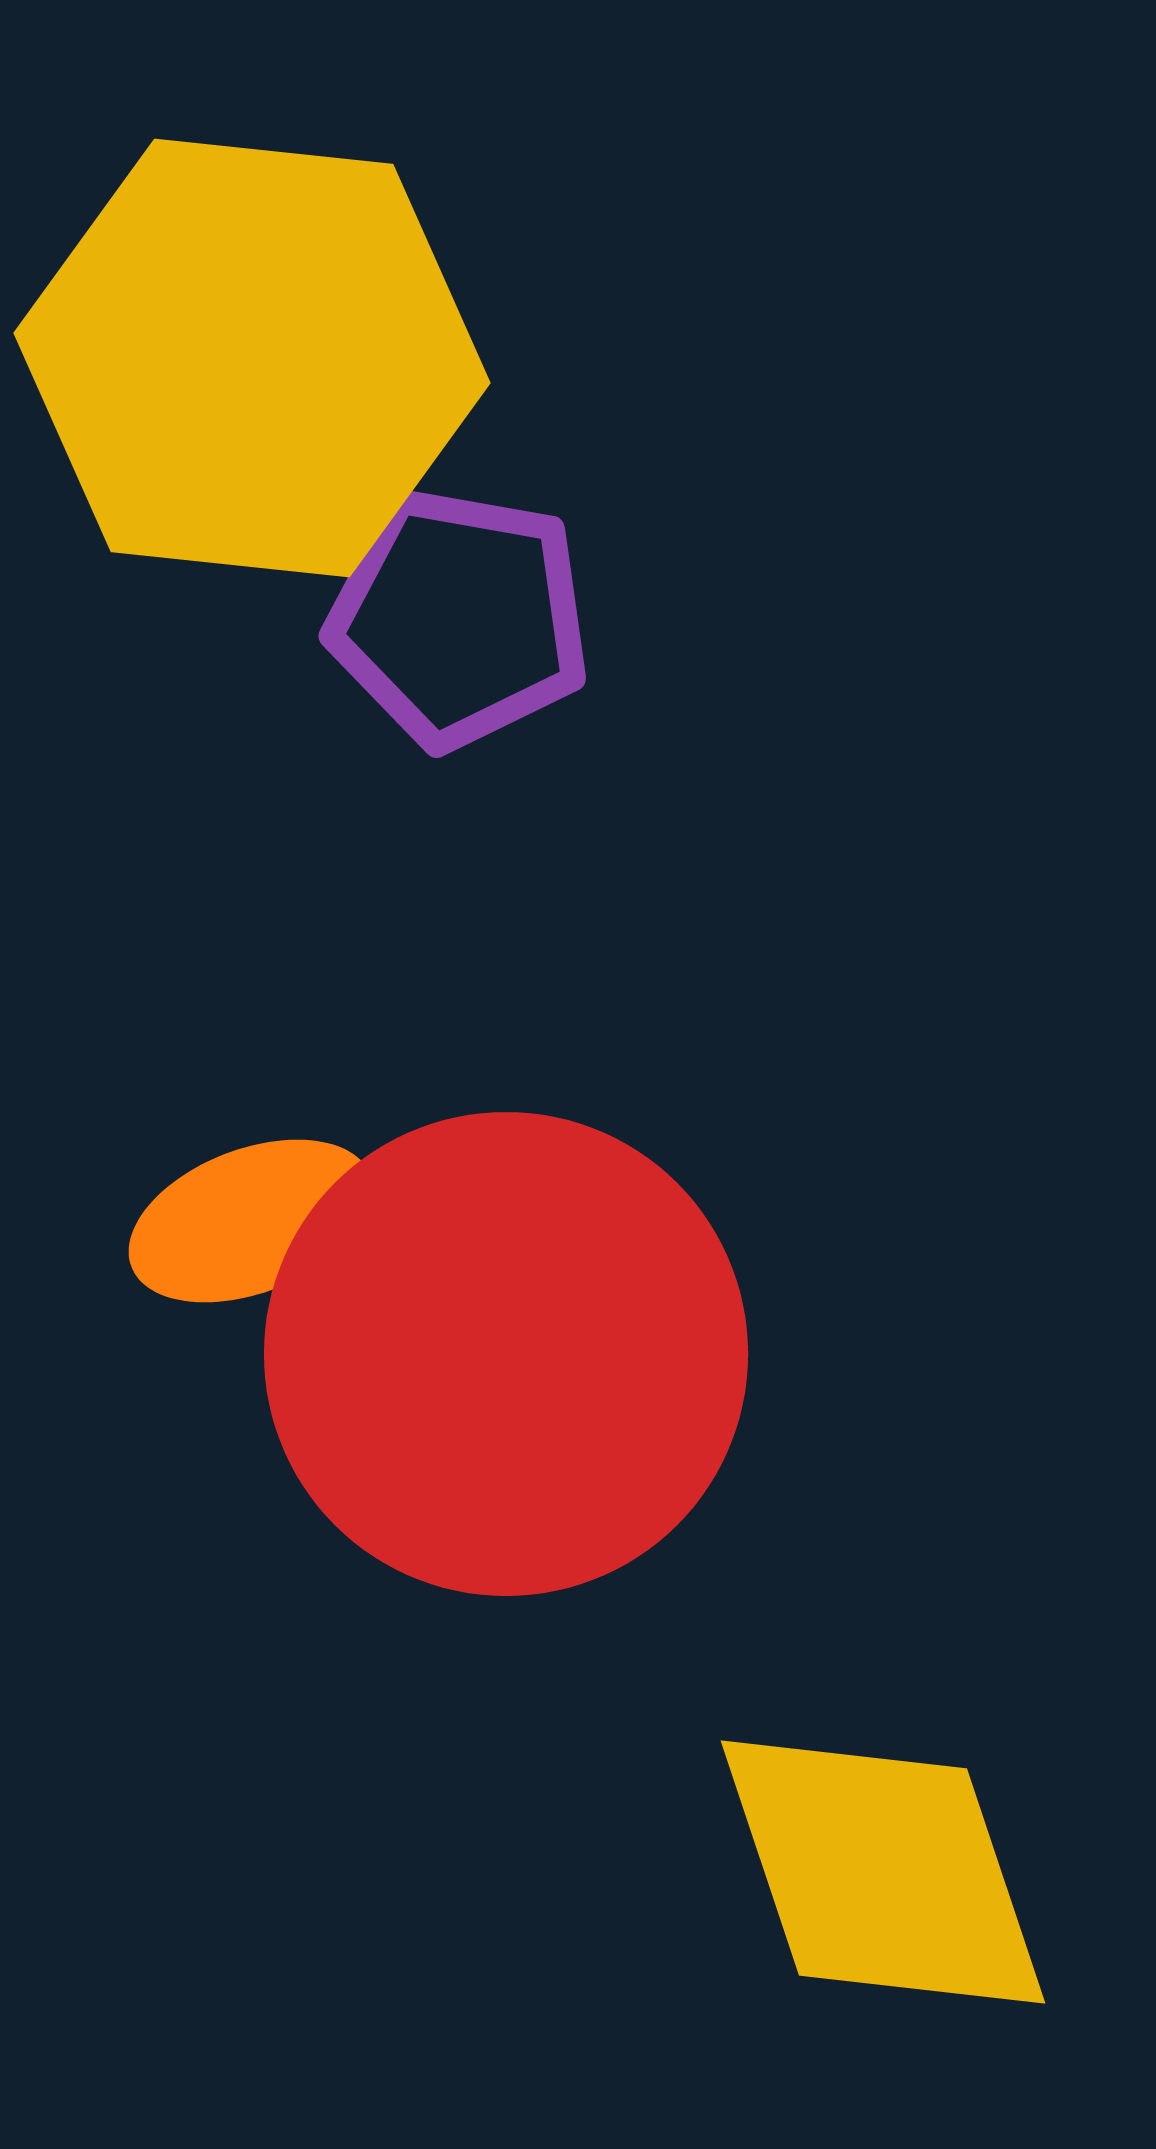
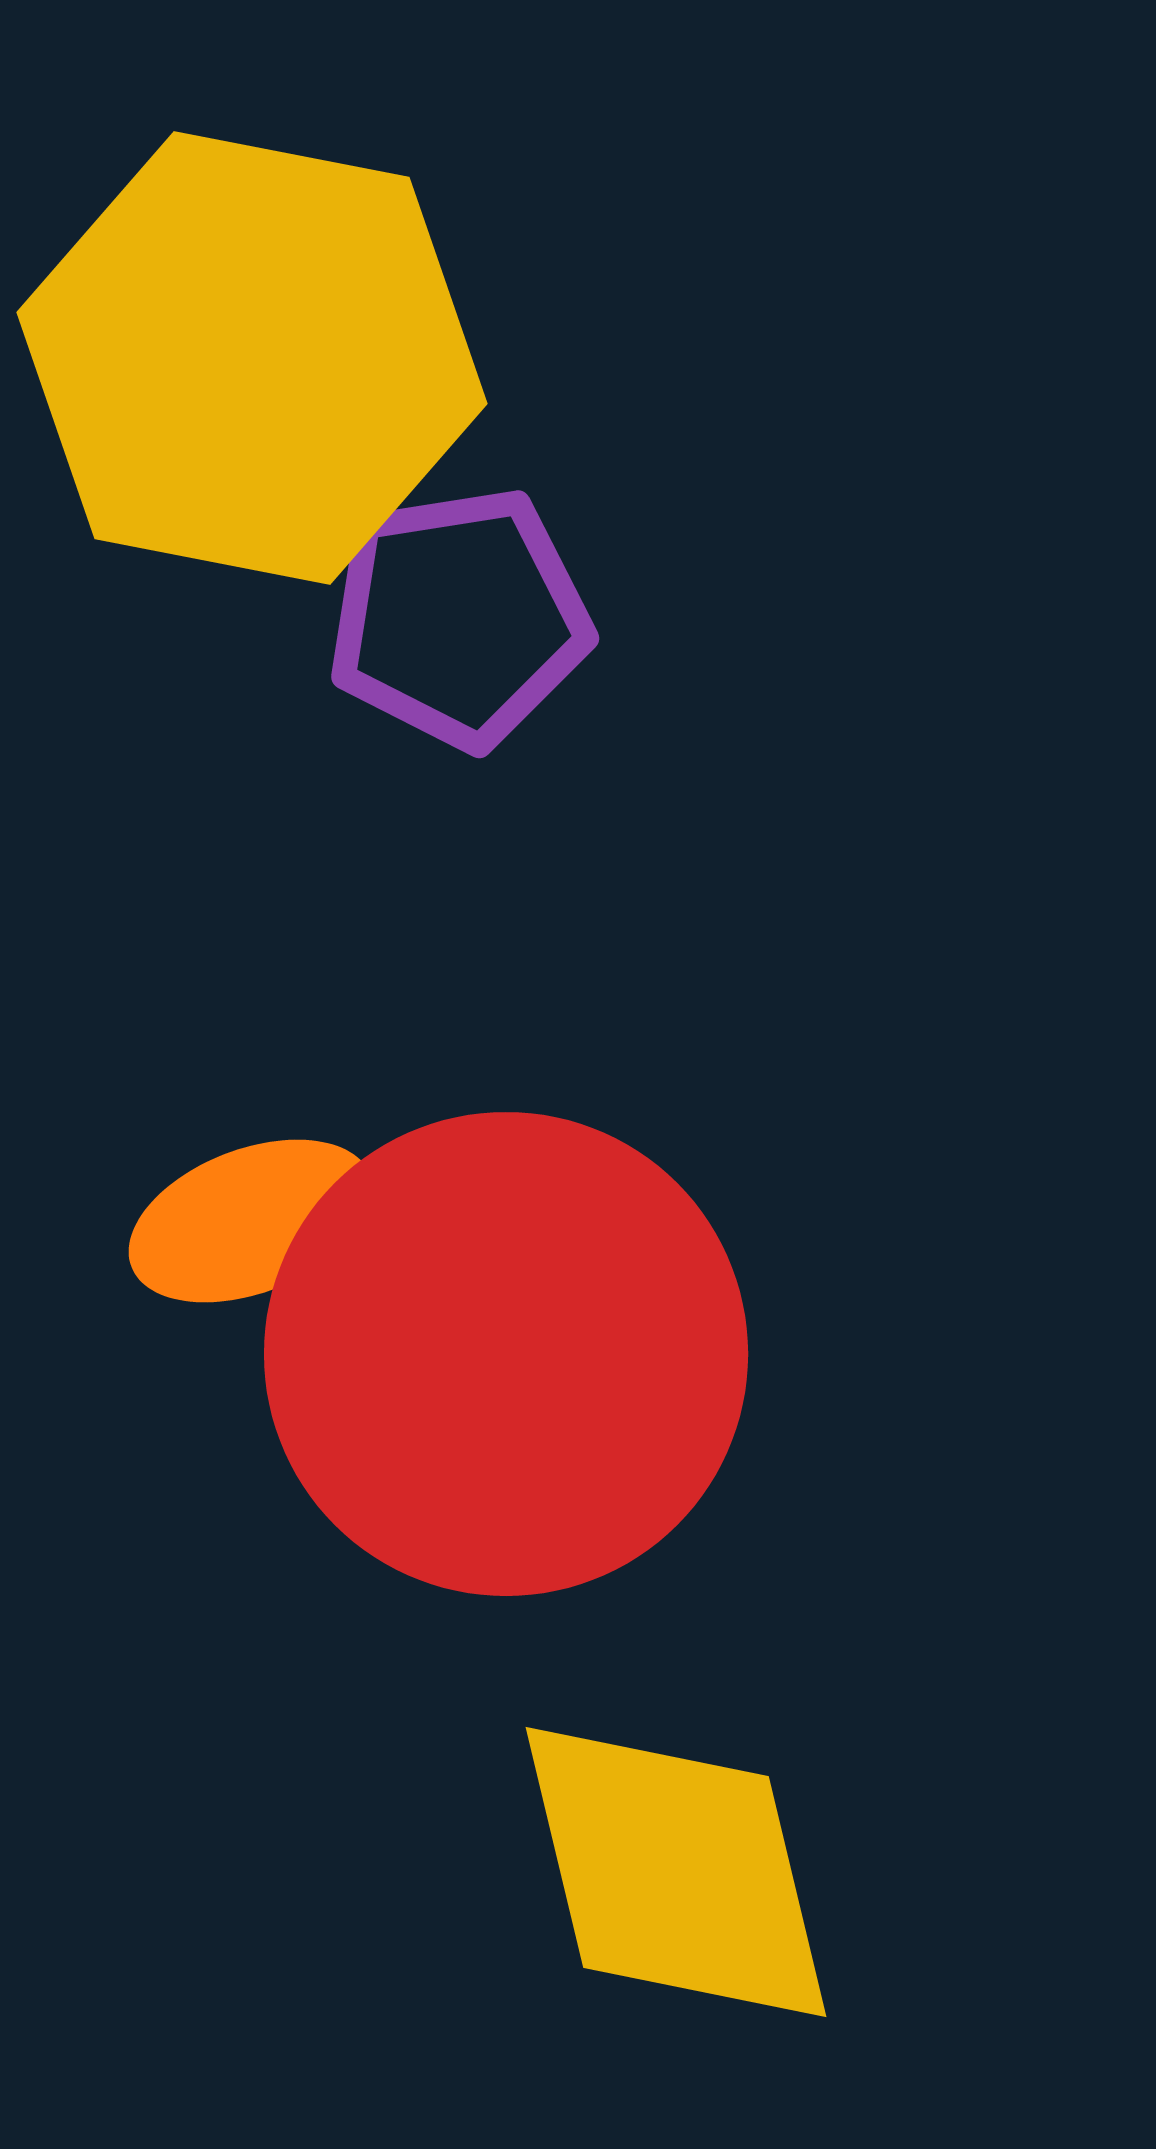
yellow hexagon: rotated 5 degrees clockwise
purple pentagon: rotated 19 degrees counterclockwise
yellow diamond: moved 207 px left; rotated 5 degrees clockwise
